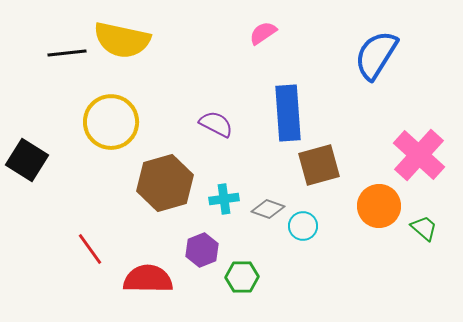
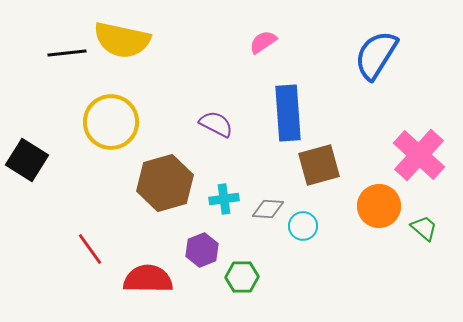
pink semicircle: moved 9 px down
gray diamond: rotated 16 degrees counterclockwise
